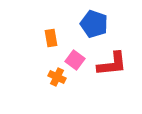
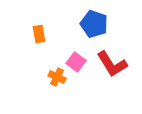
orange rectangle: moved 12 px left, 4 px up
pink square: moved 1 px right, 2 px down
red L-shape: rotated 64 degrees clockwise
